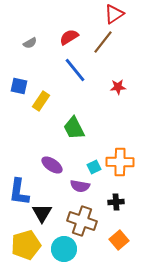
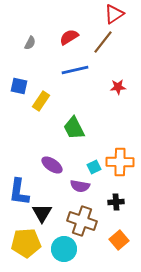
gray semicircle: rotated 32 degrees counterclockwise
blue line: rotated 64 degrees counterclockwise
yellow pentagon: moved 2 px up; rotated 12 degrees clockwise
